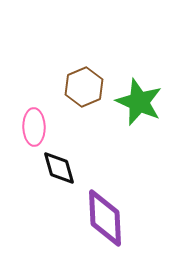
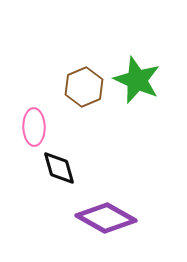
green star: moved 2 px left, 22 px up
purple diamond: moved 1 px right; rotated 58 degrees counterclockwise
